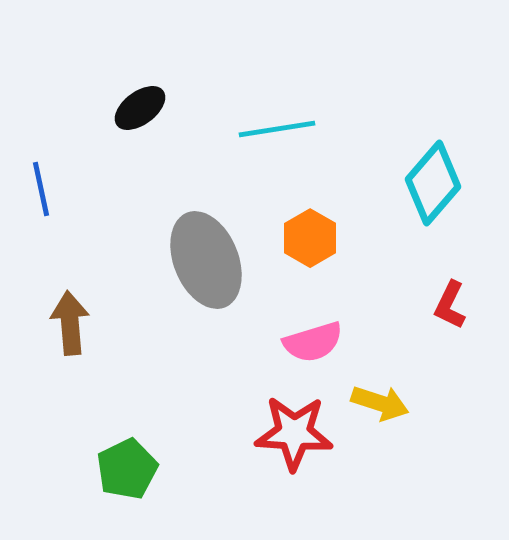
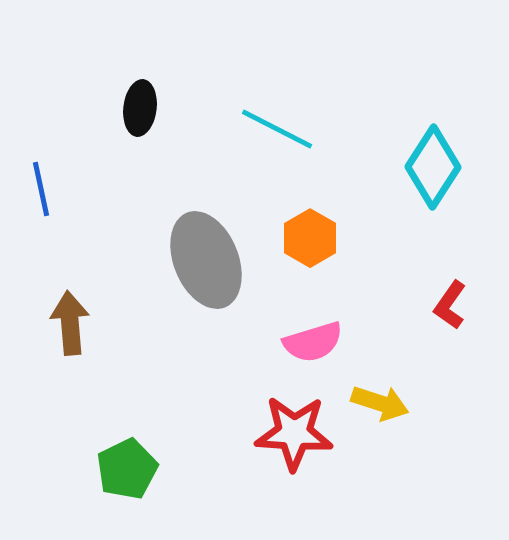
black ellipse: rotated 46 degrees counterclockwise
cyan line: rotated 36 degrees clockwise
cyan diamond: moved 16 px up; rotated 8 degrees counterclockwise
red L-shape: rotated 9 degrees clockwise
